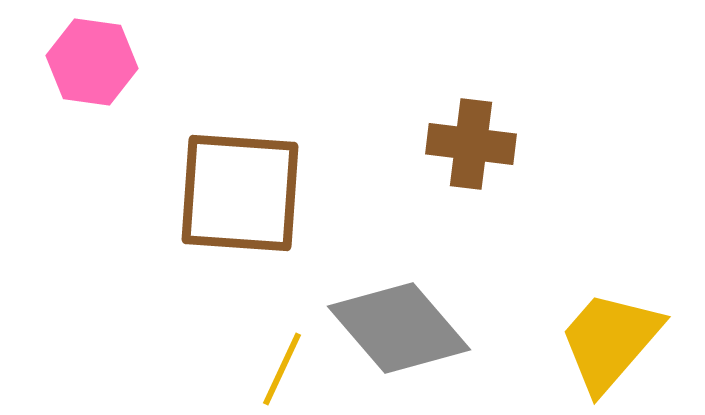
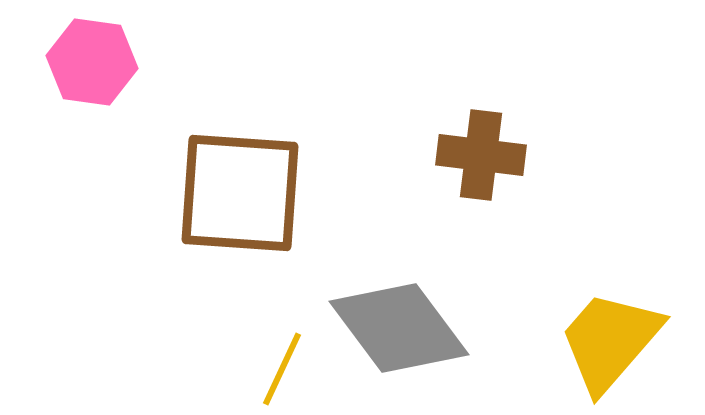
brown cross: moved 10 px right, 11 px down
gray diamond: rotated 4 degrees clockwise
